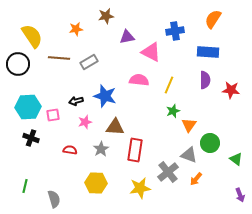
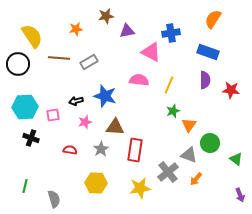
blue cross: moved 4 px left, 2 px down
purple triangle: moved 6 px up
blue rectangle: rotated 15 degrees clockwise
cyan hexagon: moved 3 px left
